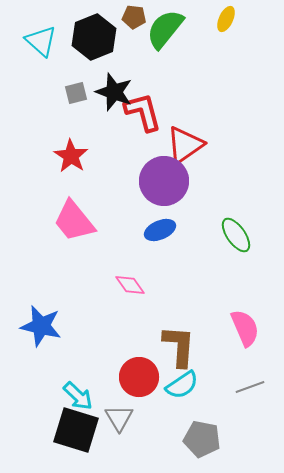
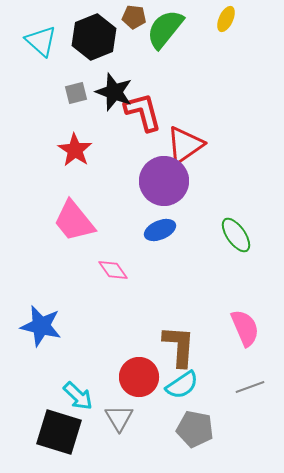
red star: moved 4 px right, 6 px up
pink diamond: moved 17 px left, 15 px up
black square: moved 17 px left, 2 px down
gray pentagon: moved 7 px left, 10 px up
